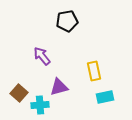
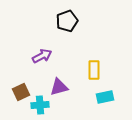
black pentagon: rotated 10 degrees counterclockwise
purple arrow: rotated 102 degrees clockwise
yellow rectangle: moved 1 px up; rotated 12 degrees clockwise
brown square: moved 2 px right, 1 px up; rotated 24 degrees clockwise
